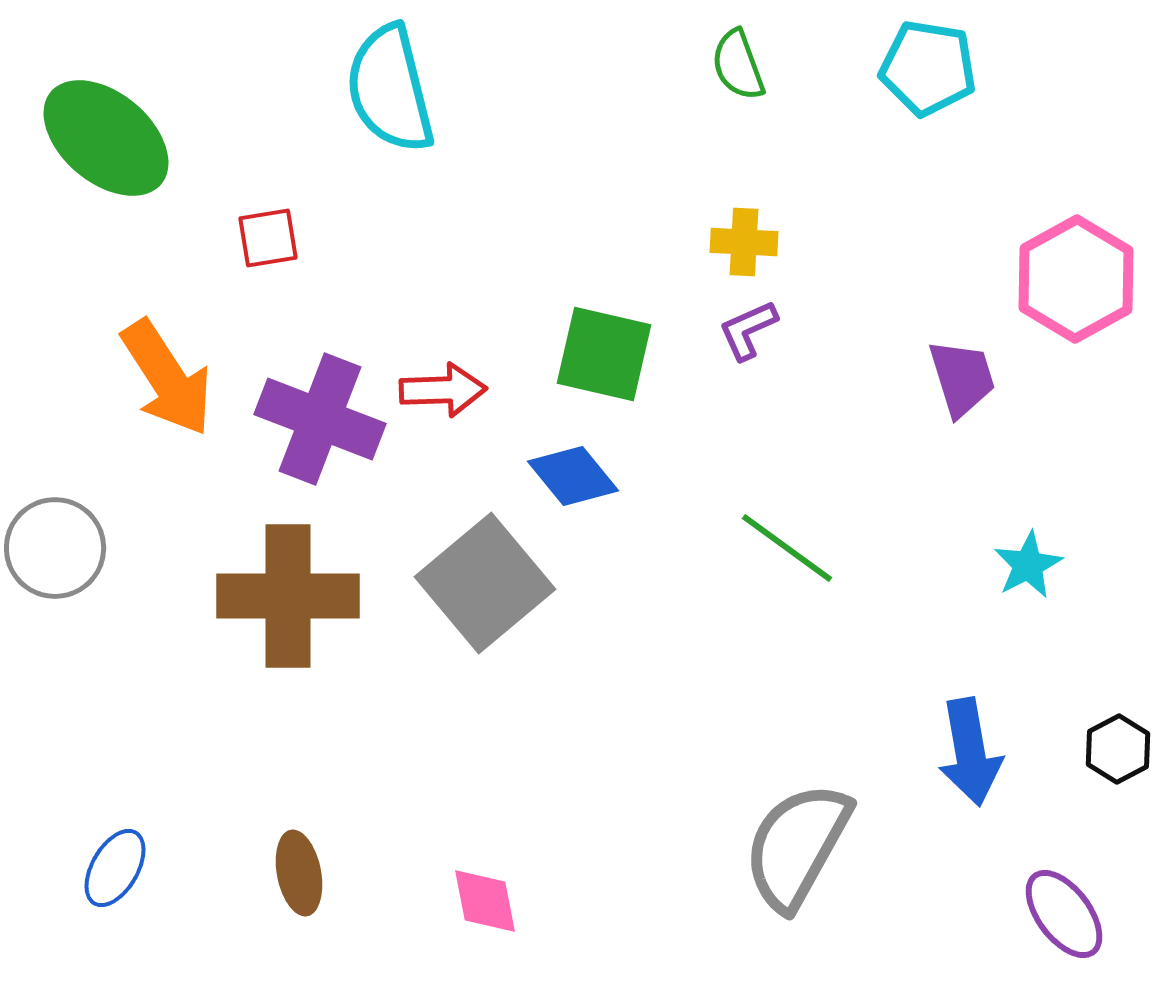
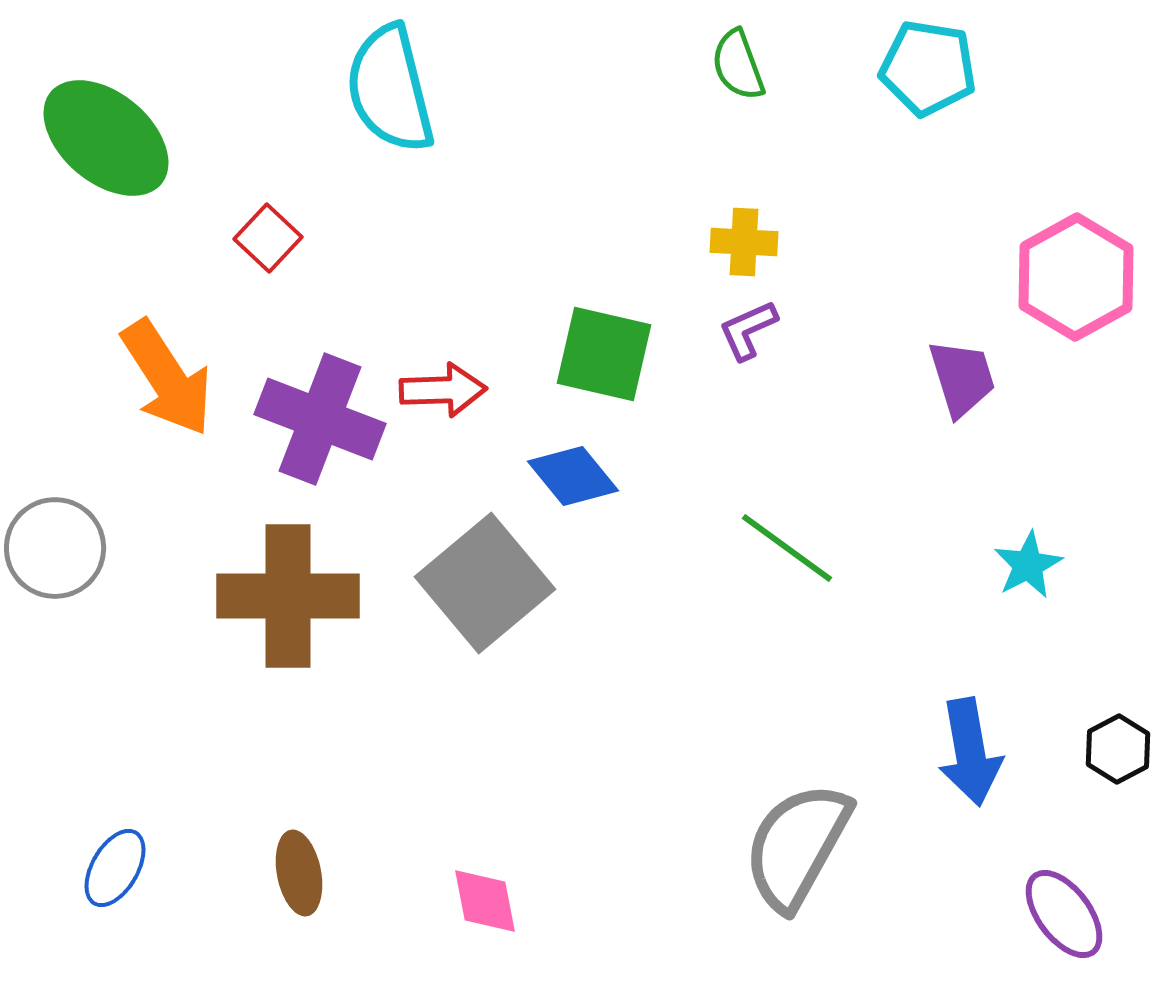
red square: rotated 38 degrees counterclockwise
pink hexagon: moved 2 px up
